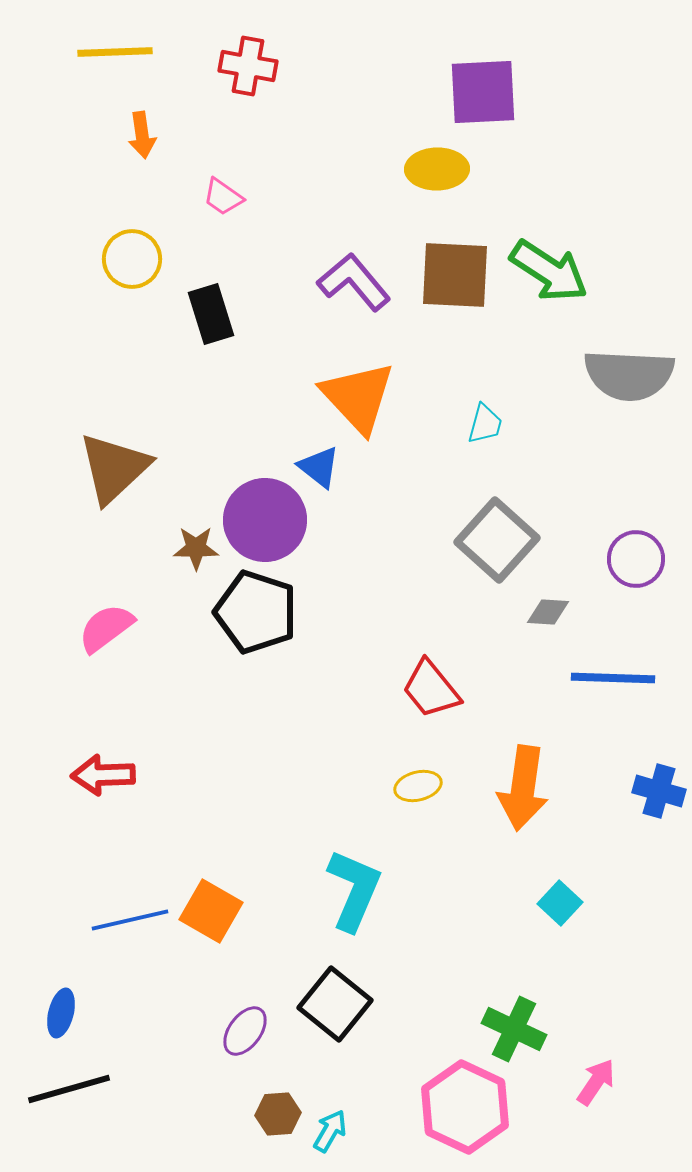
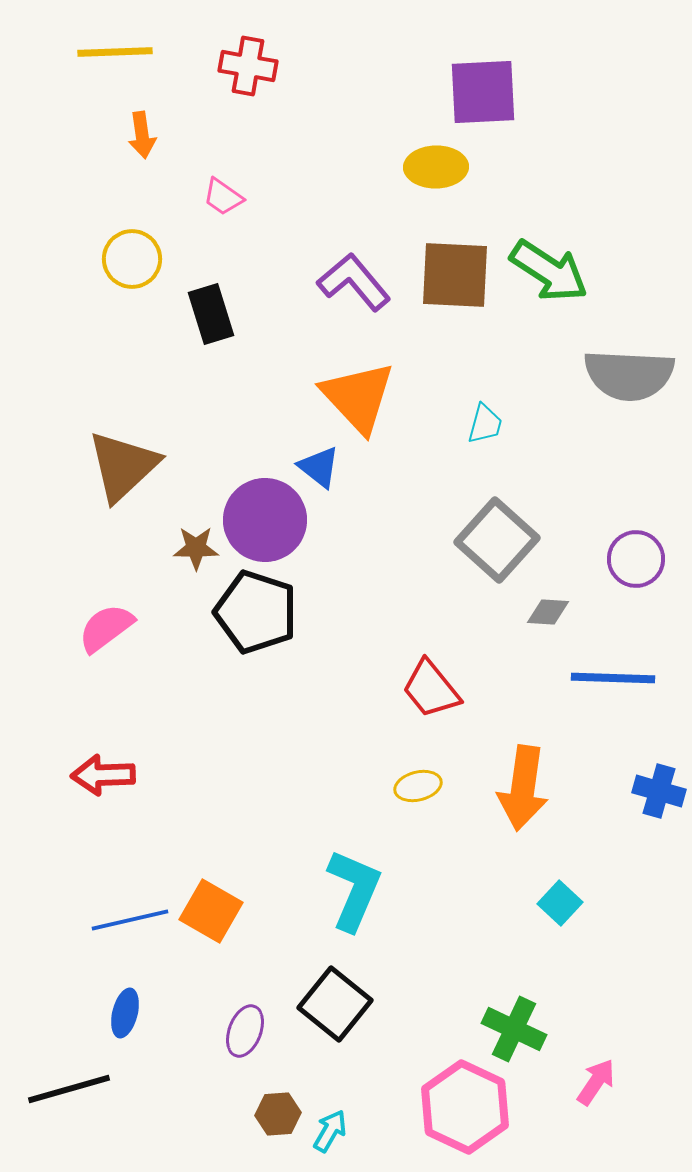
yellow ellipse at (437, 169): moved 1 px left, 2 px up
brown triangle at (114, 468): moved 9 px right, 2 px up
blue ellipse at (61, 1013): moved 64 px right
purple ellipse at (245, 1031): rotated 15 degrees counterclockwise
